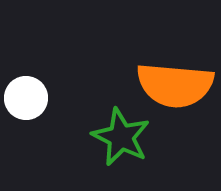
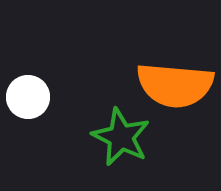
white circle: moved 2 px right, 1 px up
